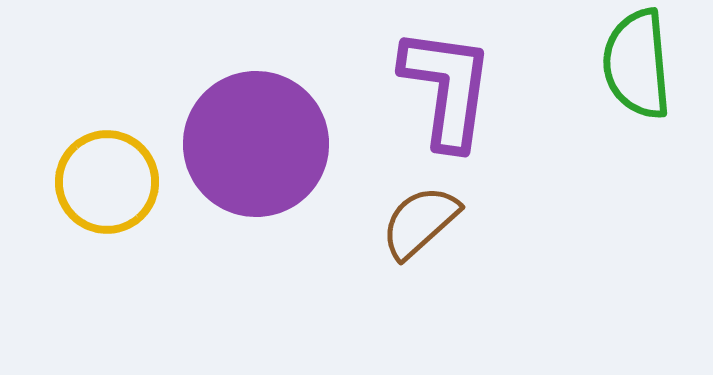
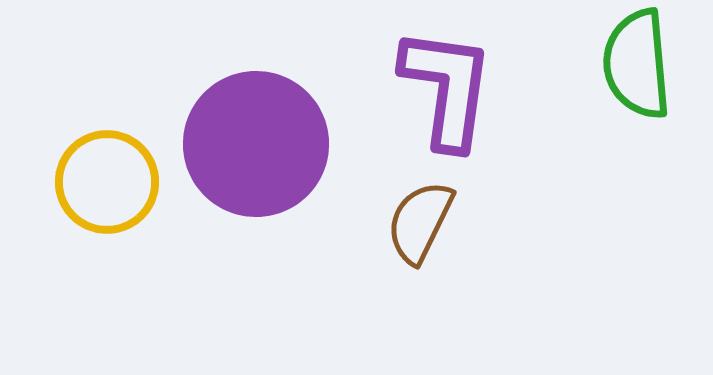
brown semicircle: rotated 22 degrees counterclockwise
